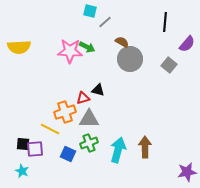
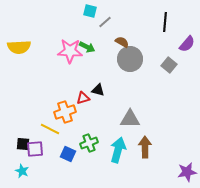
gray triangle: moved 41 px right
